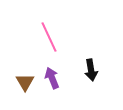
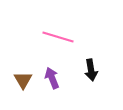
pink line: moved 9 px right; rotated 48 degrees counterclockwise
brown triangle: moved 2 px left, 2 px up
